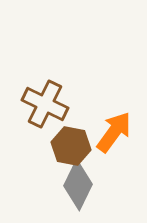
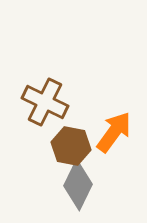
brown cross: moved 2 px up
